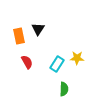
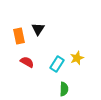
yellow star: rotated 24 degrees counterclockwise
red semicircle: rotated 32 degrees counterclockwise
